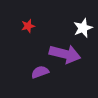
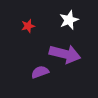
white star: moved 14 px left, 8 px up
